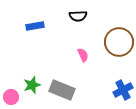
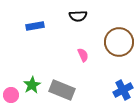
green star: rotated 12 degrees counterclockwise
pink circle: moved 2 px up
